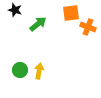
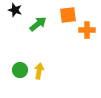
orange square: moved 3 px left, 2 px down
orange cross: moved 1 px left, 3 px down; rotated 21 degrees counterclockwise
